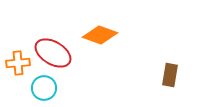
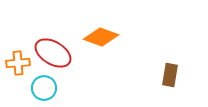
orange diamond: moved 1 px right, 2 px down
